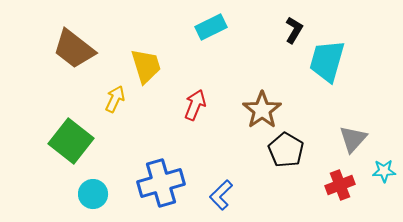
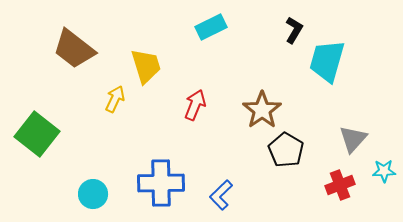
green square: moved 34 px left, 7 px up
blue cross: rotated 15 degrees clockwise
